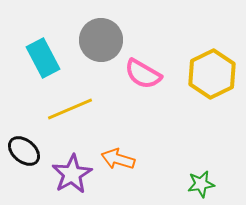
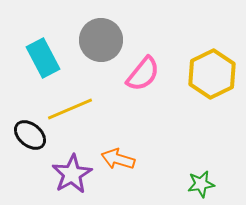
pink semicircle: rotated 81 degrees counterclockwise
black ellipse: moved 6 px right, 16 px up
